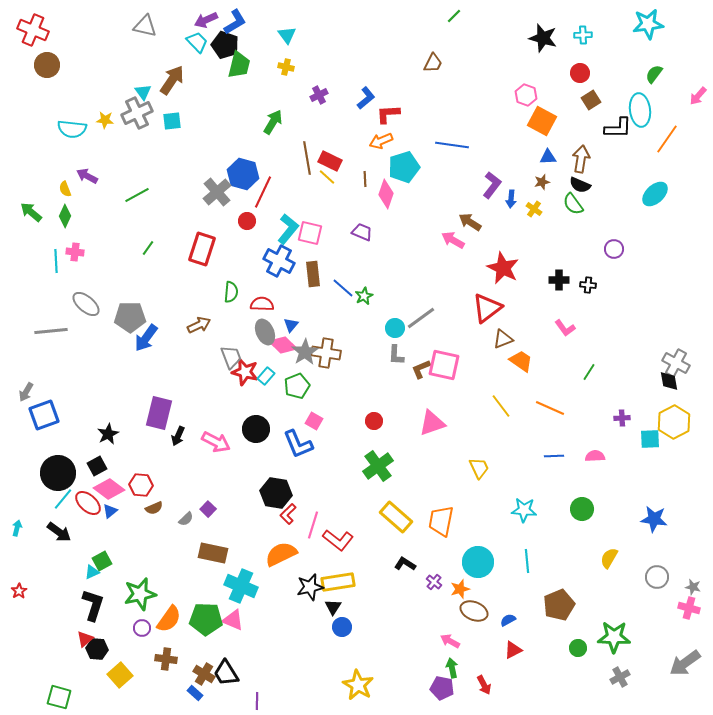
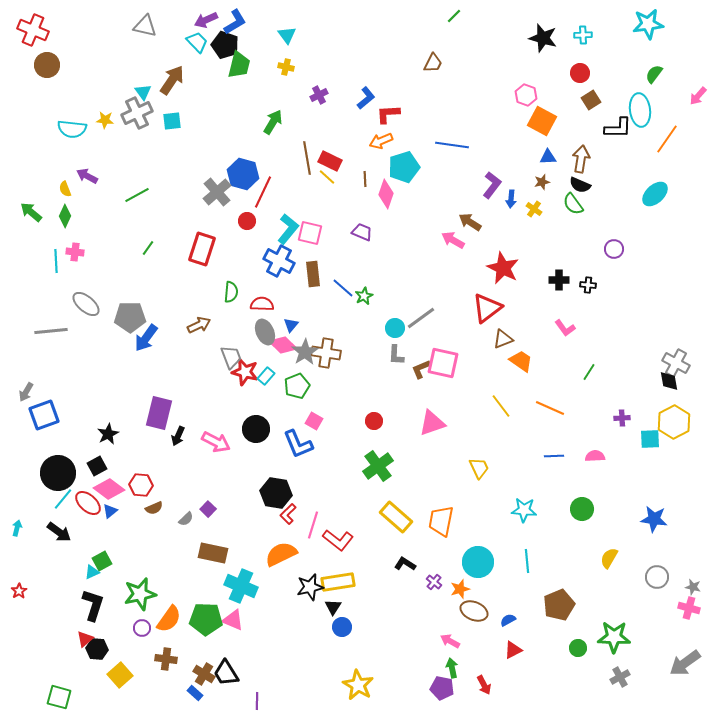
pink square at (444, 365): moved 1 px left, 2 px up
